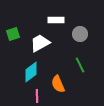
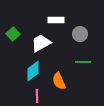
green square: rotated 24 degrees counterclockwise
white trapezoid: moved 1 px right
green line: moved 3 px right, 3 px up; rotated 63 degrees counterclockwise
cyan diamond: moved 2 px right, 1 px up
orange semicircle: moved 1 px right, 3 px up
